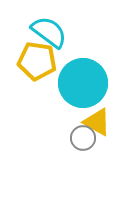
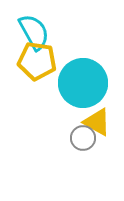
cyan semicircle: moved 15 px left; rotated 24 degrees clockwise
